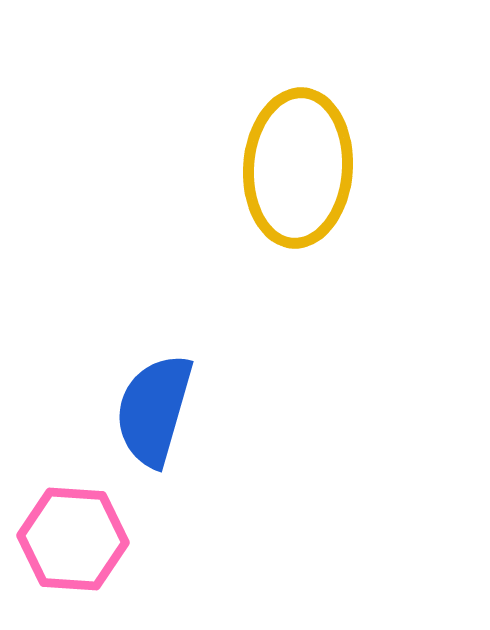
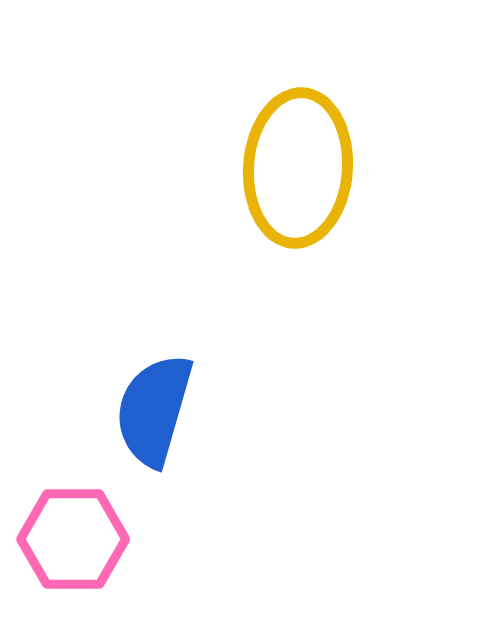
pink hexagon: rotated 4 degrees counterclockwise
